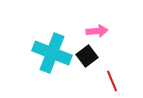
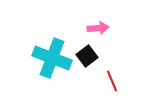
pink arrow: moved 1 px right, 3 px up
cyan cross: moved 5 px down
